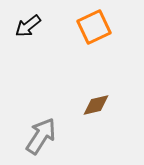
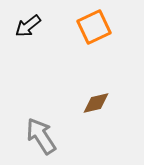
brown diamond: moved 2 px up
gray arrow: rotated 66 degrees counterclockwise
